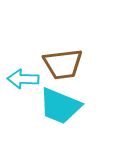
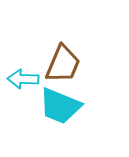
brown trapezoid: rotated 60 degrees counterclockwise
